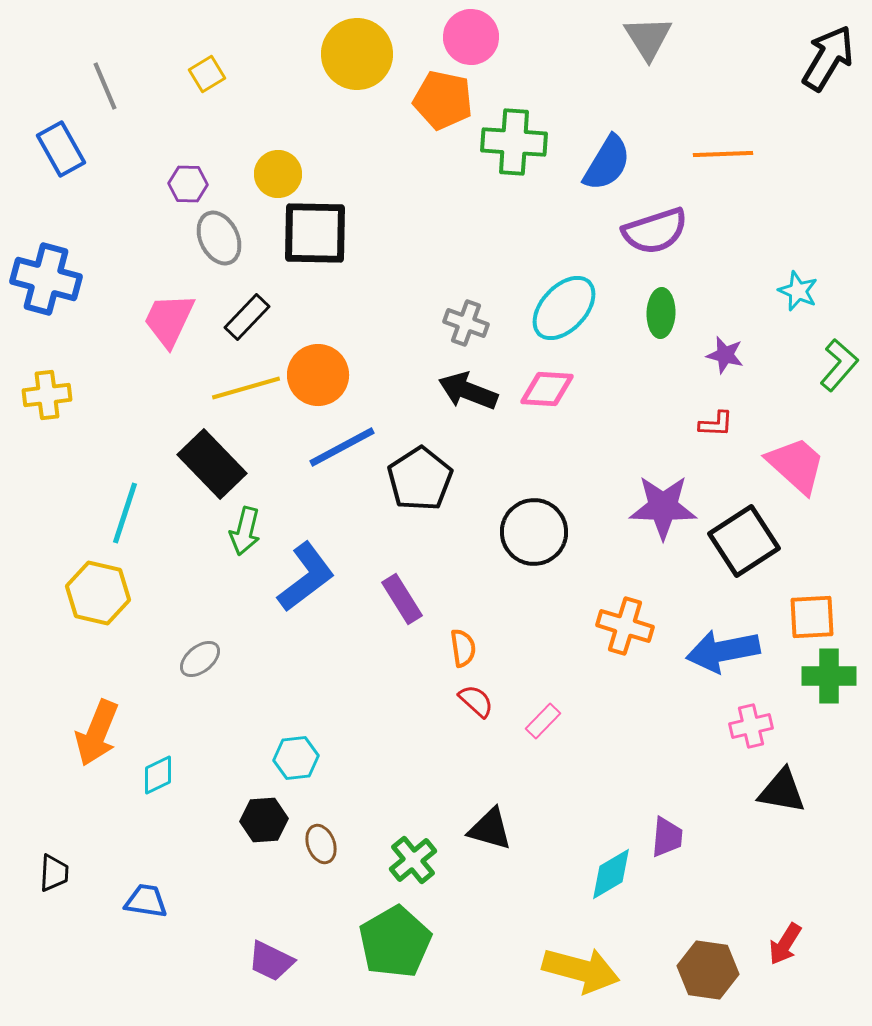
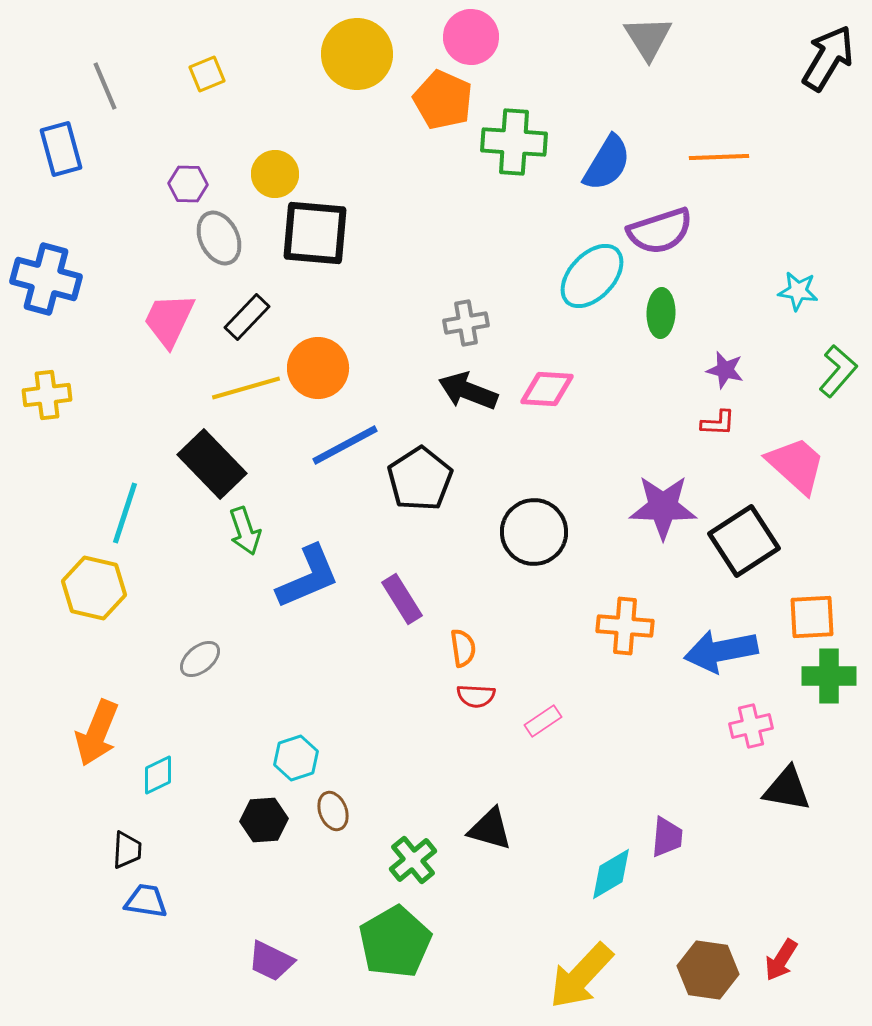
yellow square at (207, 74): rotated 9 degrees clockwise
orange pentagon at (443, 100): rotated 12 degrees clockwise
blue rectangle at (61, 149): rotated 14 degrees clockwise
orange line at (723, 154): moved 4 px left, 3 px down
yellow circle at (278, 174): moved 3 px left
purple semicircle at (655, 231): moved 5 px right
black square at (315, 233): rotated 4 degrees clockwise
cyan star at (798, 291): rotated 15 degrees counterclockwise
cyan ellipse at (564, 308): moved 28 px right, 32 px up
gray cross at (466, 323): rotated 30 degrees counterclockwise
purple star at (725, 355): moved 15 px down
green L-shape at (839, 365): moved 1 px left, 6 px down
orange circle at (318, 375): moved 7 px up
red L-shape at (716, 424): moved 2 px right, 1 px up
blue line at (342, 447): moved 3 px right, 2 px up
green arrow at (245, 531): rotated 33 degrees counterclockwise
blue L-shape at (306, 577): moved 2 px right; rotated 14 degrees clockwise
yellow hexagon at (98, 593): moved 4 px left, 5 px up
orange cross at (625, 626): rotated 12 degrees counterclockwise
blue arrow at (723, 651): moved 2 px left
red semicircle at (476, 701): moved 5 px up; rotated 141 degrees clockwise
pink rectangle at (543, 721): rotated 12 degrees clockwise
cyan hexagon at (296, 758): rotated 12 degrees counterclockwise
black triangle at (782, 791): moved 5 px right, 2 px up
brown ellipse at (321, 844): moved 12 px right, 33 px up
black trapezoid at (54, 873): moved 73 px right, 23 px up
red arrow at (785, 944): moved 4 px left, 16 px down
yellow arrow at (581, 970): moved 6 px down; rotated 118 degrees clockwise
